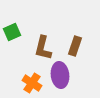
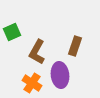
brown L-shape: moved 6 px left, 4 px down; rotated 15 degrees clockwise
